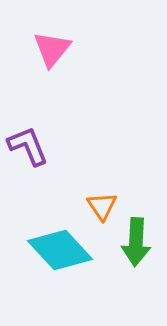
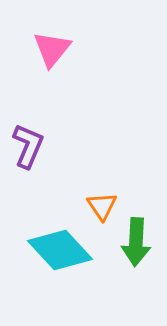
purple L-shape: rotated 45 degrees clockwise
